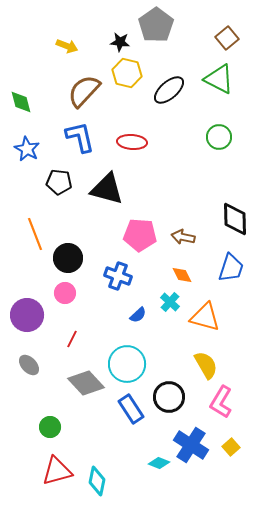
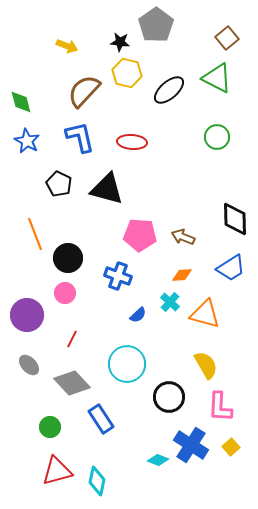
green triangle at (219, 79): moved 2 px left, 1 px up
green circle at (219, 137): moved 2 px left
blue star at (27, 149): moved 8 px up
black pentagon at (59, 182): moved 2 px down; rotated 20 degrees clockwise
brown arrow at (183, 237): rotated 10 degrees clockwise
blue trapezoid at (231, 268): rotated 40 degrees clockwise
orange diamond at (182, 275): rotated 65 degrees counterclockwise
orange triangle at (205, 317): moved 3 px up
gray diamond at (86, 383): moved 14 px left
pink L-shape at (221, 402): moved 1 px left, 5 px down; rotated 28 degrees counterclockwise
blue rectangle at (131, 409): moved 30 px left, 10 px down
cyan diamond at (159, 463): moved 1 px left, 3 px up
